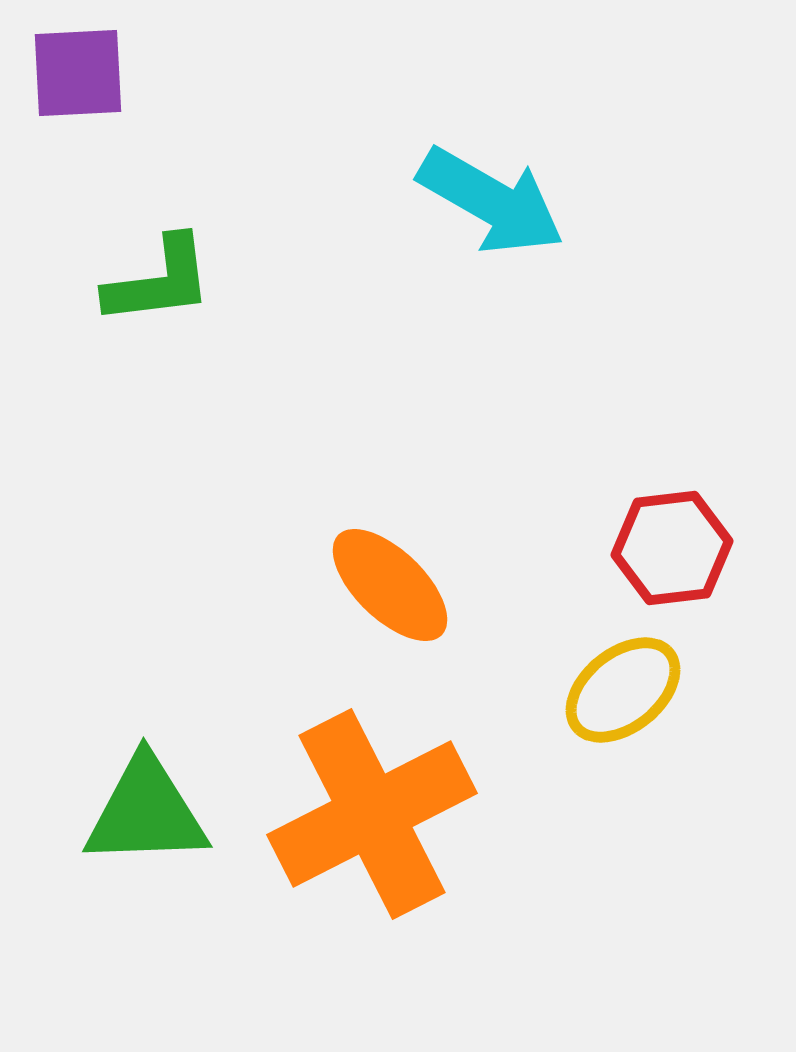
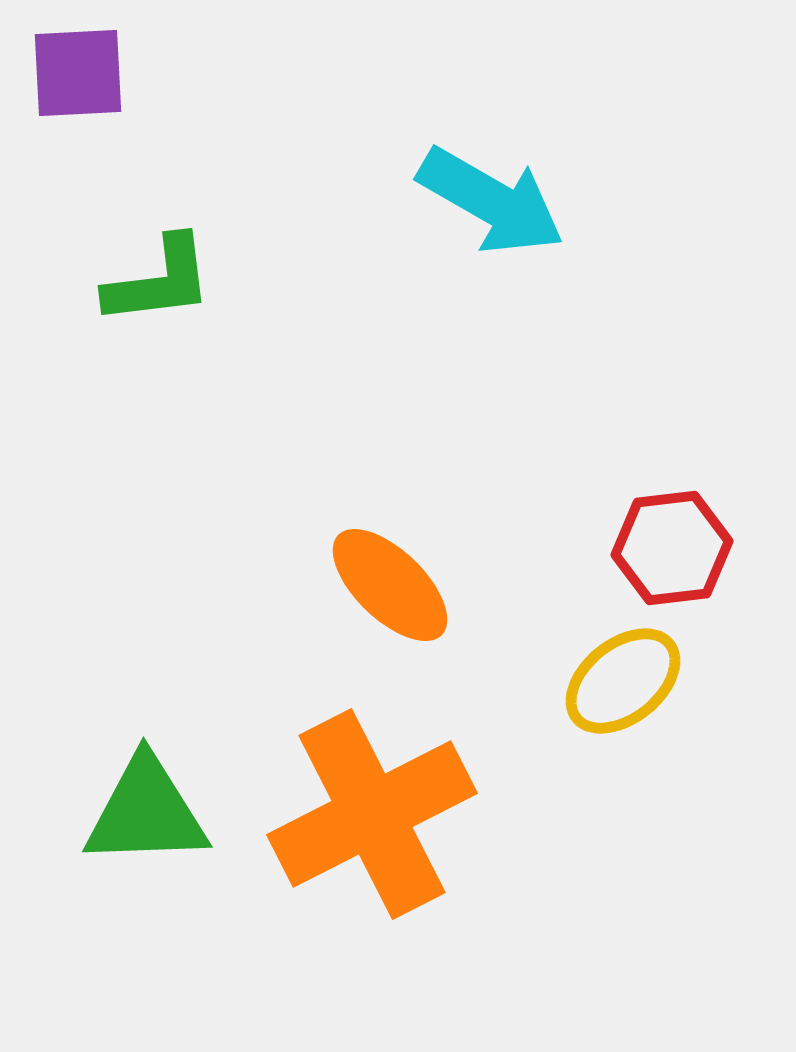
yellow ellipse: moved 9 px up
